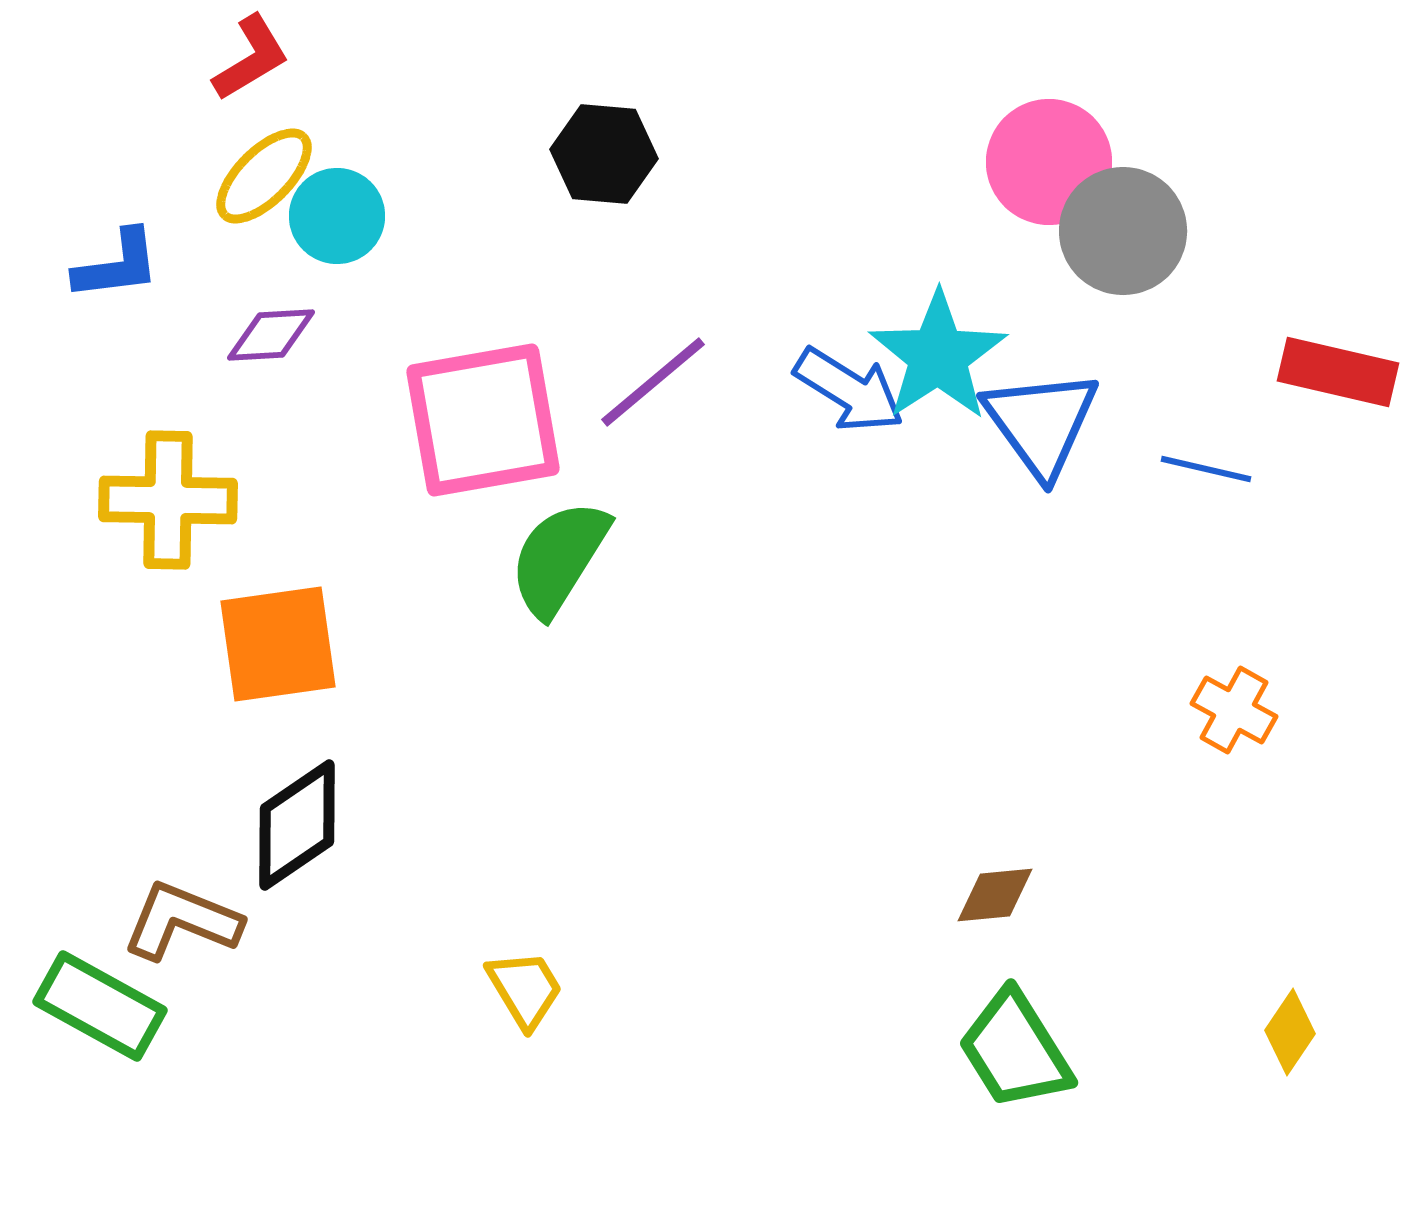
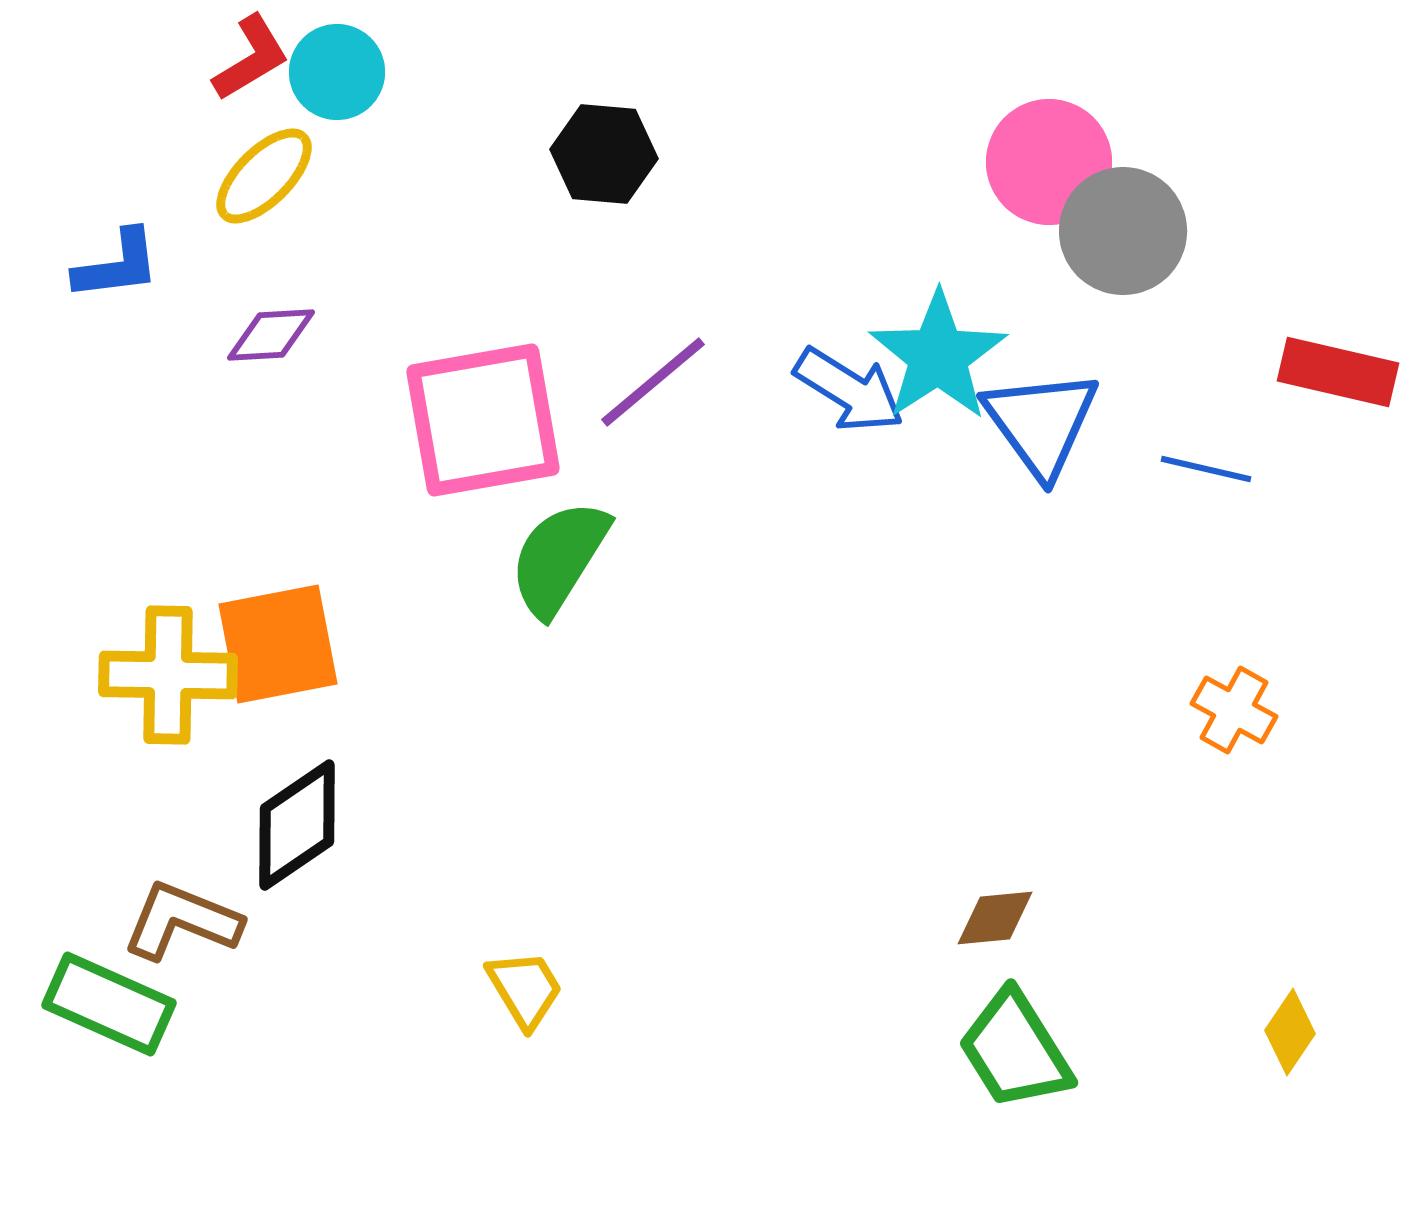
cyan circle: moved 144 px up
yellow cross: moved 175 px down
orange square: rotated 3 degrees counterclockwise
brown diamond: moved 23 px down
green rectangle: moved 9 px right, 2 px up; rotated 5 degrees counterclockwise
